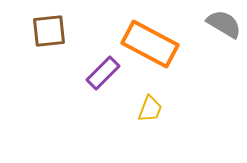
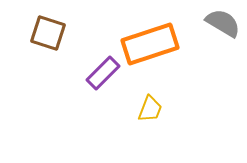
gray semicircle: moved 1 px left, 1 px up
brown square: moved 1 px left, 2 px down; rotated 24 degrees clockwise
orange rectangle: rotated 46 degrees counterclockwise
